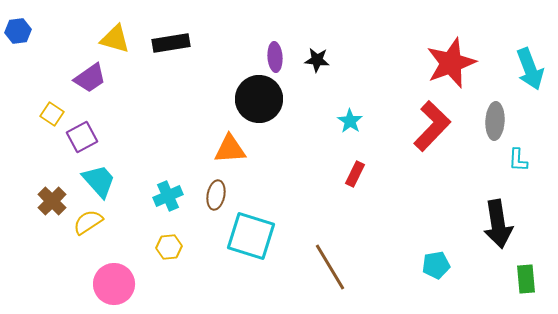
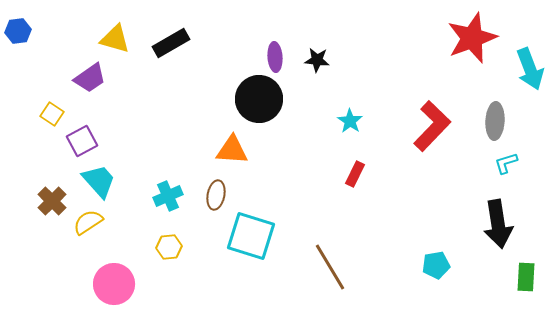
black rectangle: rotated 21 degrees counterclockwise
red star: moved 21 px right, 25 px up
purple square: moved 4 px down
orange triangle: moved 2 px right, 1 px down; rotated 8 degrees clockwise
cyan L-shape: moved 12 px left, 3 px down; rotated 70 degrees clockwise
green rectangle: moved 2 px up; rotated 8 degrees clockwise
